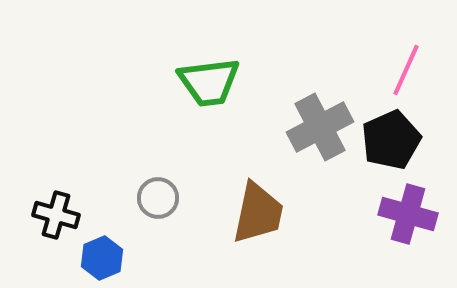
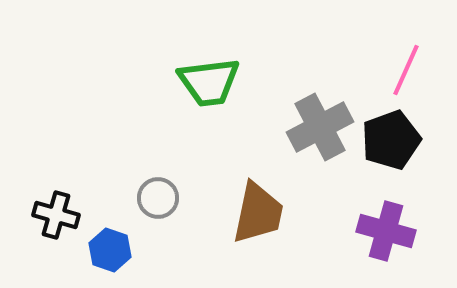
black pentagon: rotated 4 degrees clockwise
purple cross: moved 22 px left, 17 px down
blue hexagon: moved 8 px right, 8 px up; rotated 18 degrees counterclockwise
